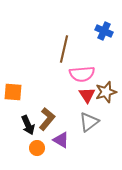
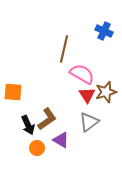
pink semicircle: rotated 145 degrees counterclockwise
brown L-shape: rotated 15 degrees clockwise
